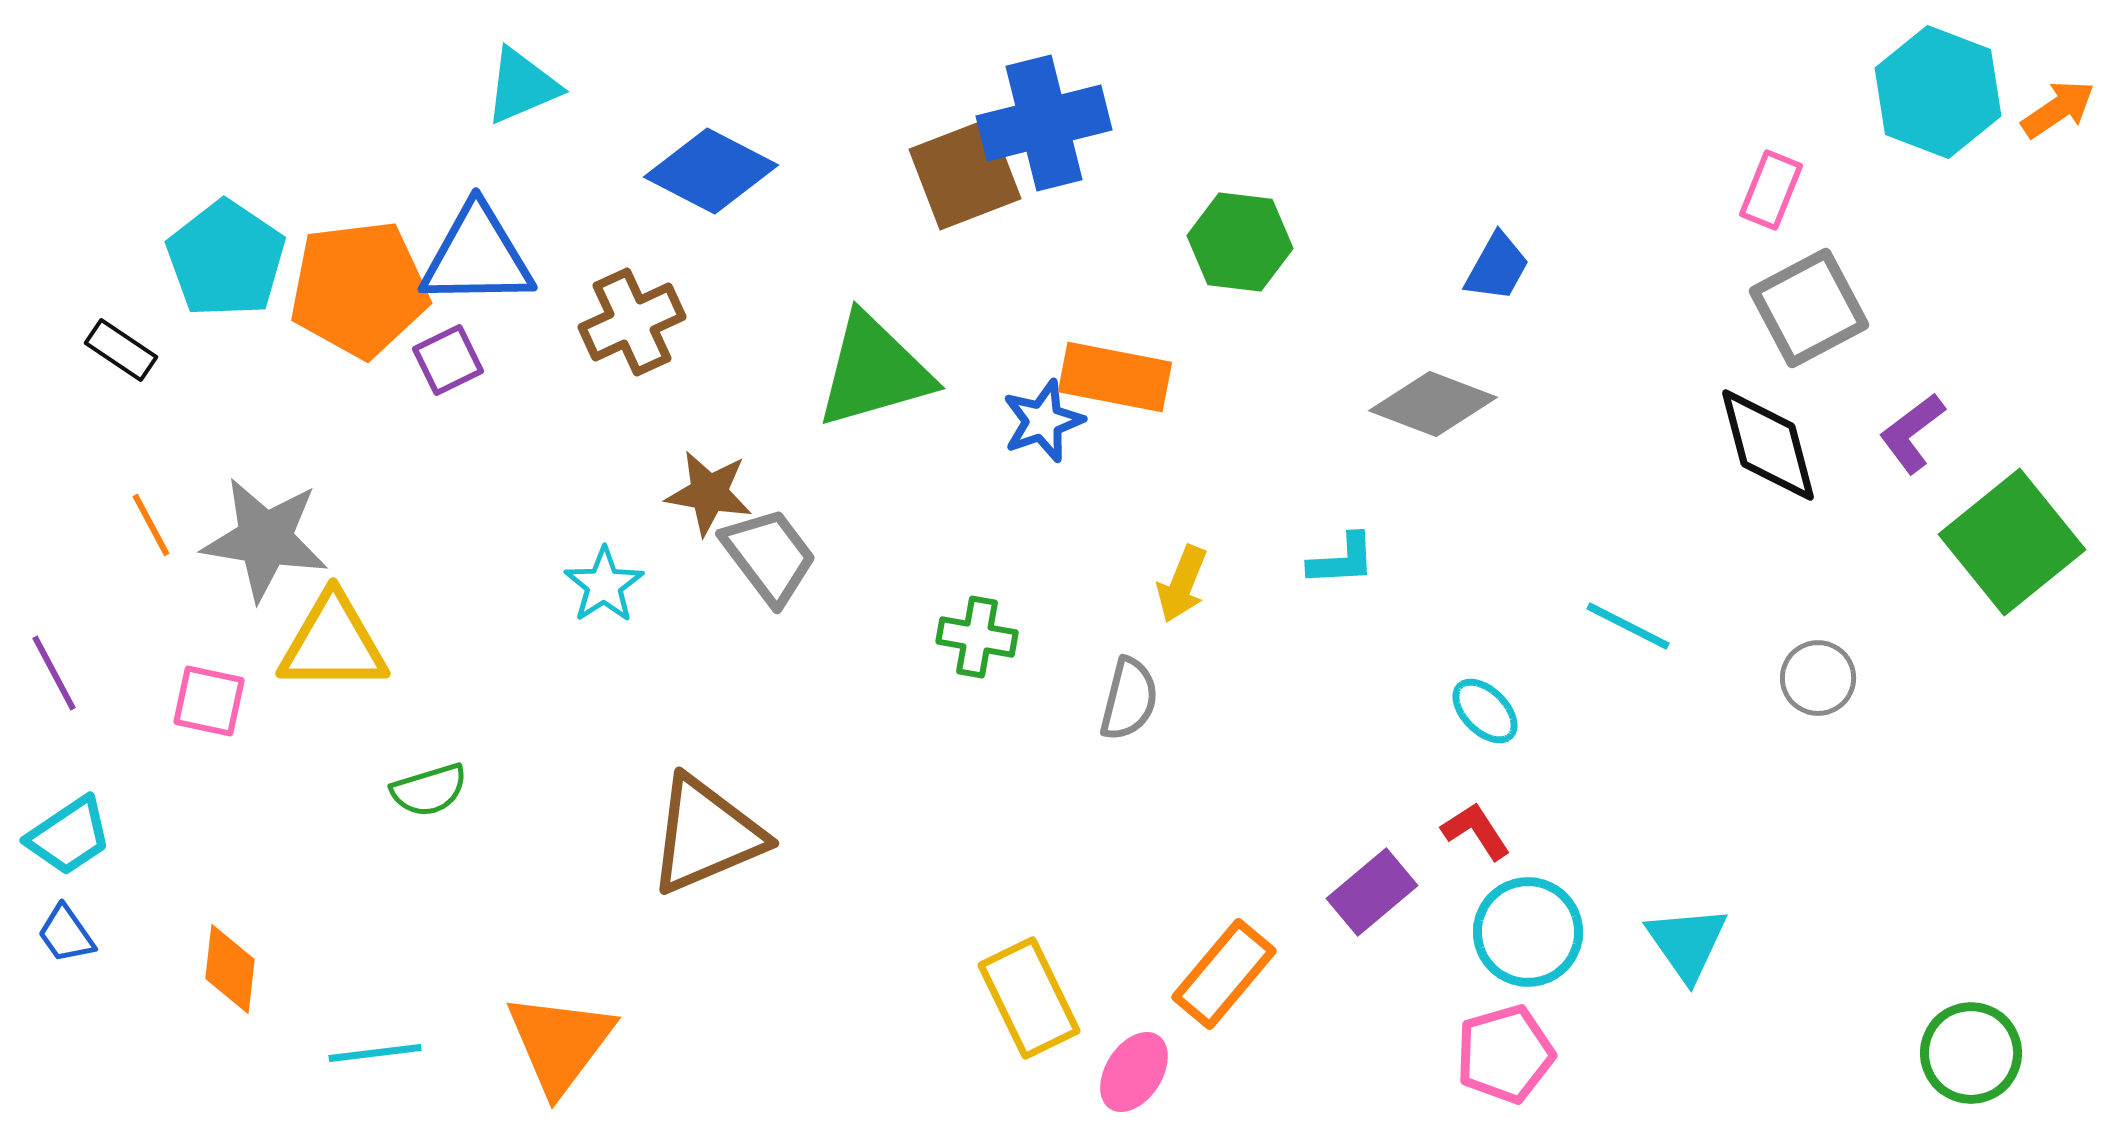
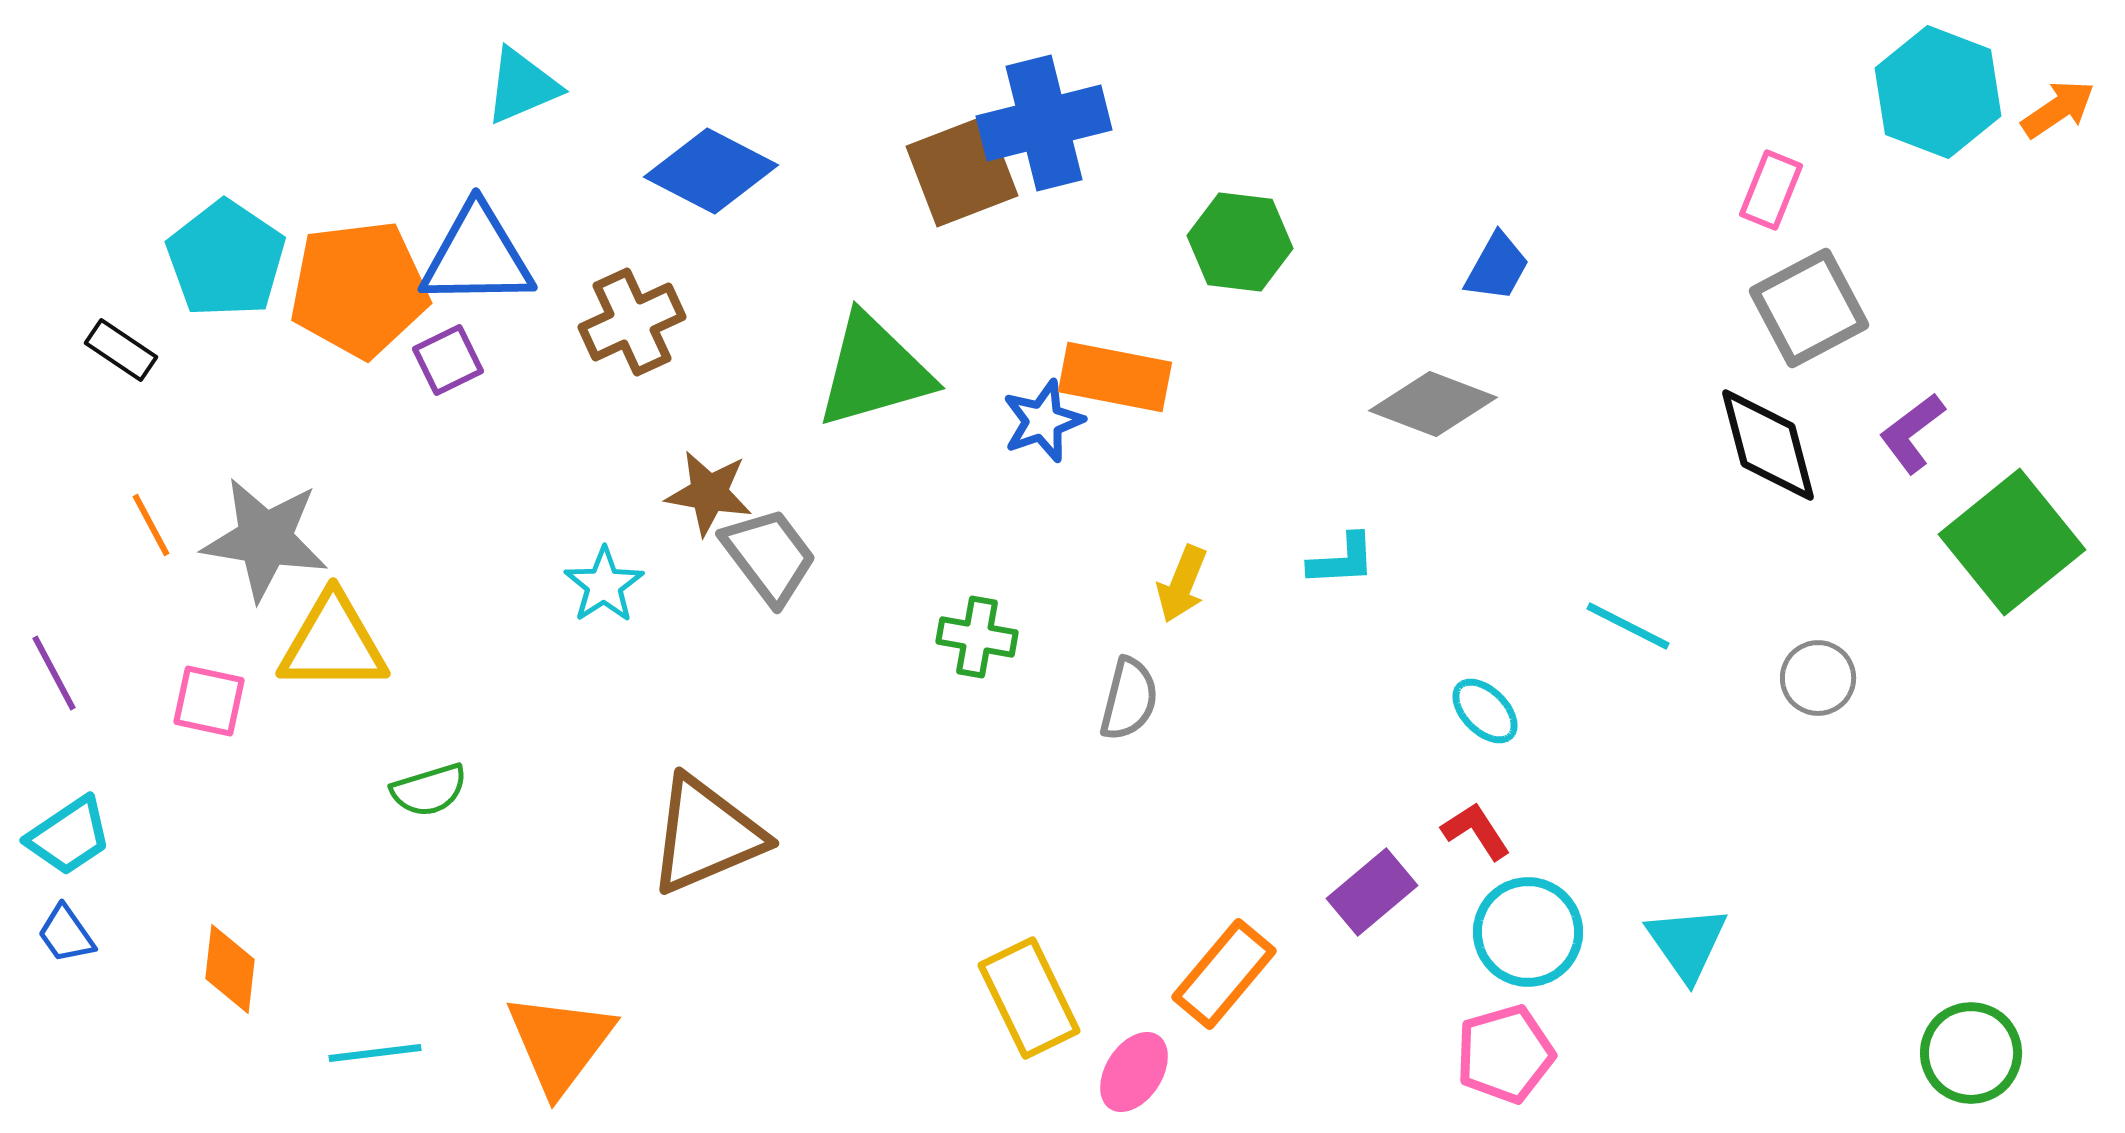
brown square at (965, 174): moved 3 px left, 3 px up
